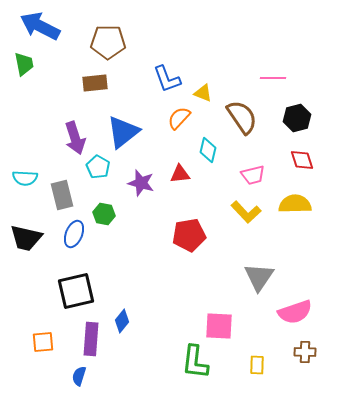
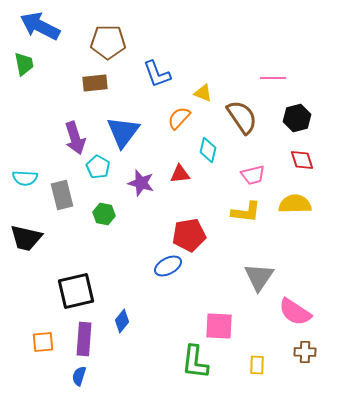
blue L-shape: moved 10 px left, 5 px up
blue triangle: rotated 15 degrees counterclockwise
yellow L-shape: rotated 40 degrees counterclockwise
blue ellipse: moved 94 px right, 32 px down; rotated 40 degrees clockwise
pink semicircle: rotated 52 degrees clockwise
purple rectangle: moved 7 px left
